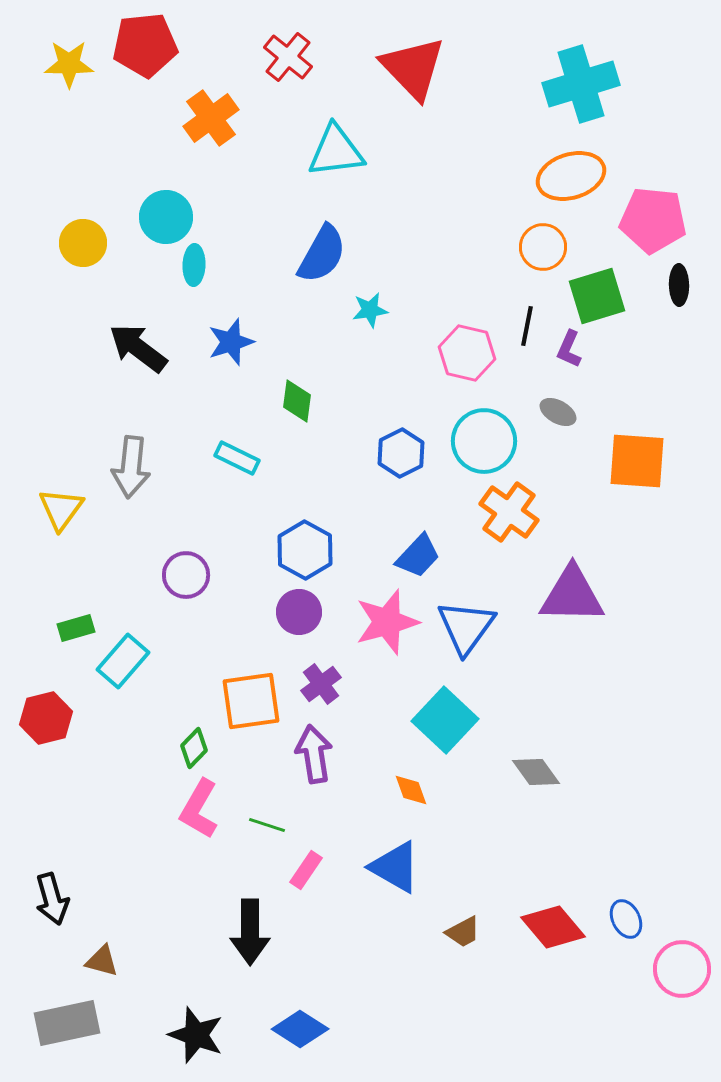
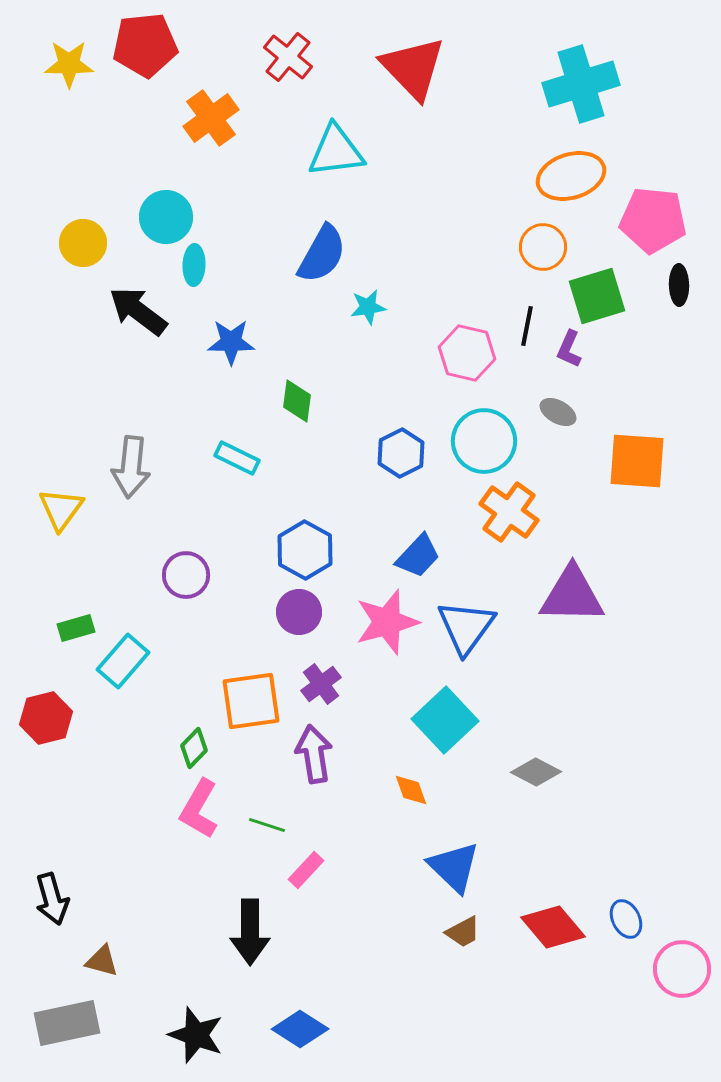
cyan star at (370, 310): moved 2 px left, 3 px up
blue star at (231, 342): rotated 18 degrees clockwise
black arrow at (138, 348): moved 37 px up
cyan square at (445, 720): rotated 4 degrees clockwise
gray diamond at (536, 772): rotated 27 degrees counterclockwise
blue triangle at (395, 867): moved 59 px right; rotated 14 degrees clockwise
pink rectangle at (306, 870): rotated 9 degrees clockwise
